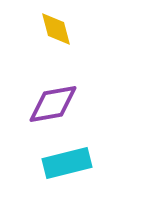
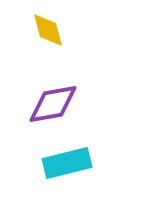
yellow diamond: moved 8 px left, 1 px down
